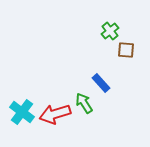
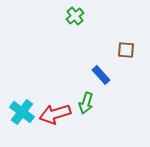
green cross: moved 35 px left, 15 px up
blue rectangle: moved 8 px up
green arrow: moved 2 px right; rotated 130 degrees counterclockwise
